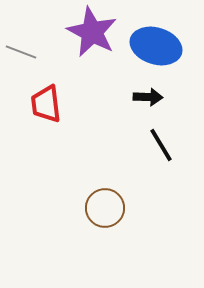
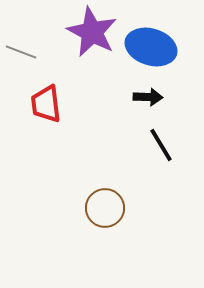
blue ellipse: moved 5 px left, 1 px down
